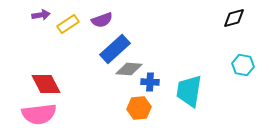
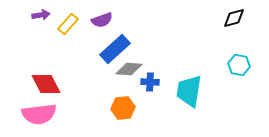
yellow rectangle: rotated 15 degrees counterclockwise
cyan hexagon: moved 4 px left
orange hexagon: moved 16 px left
